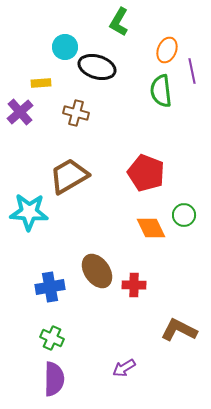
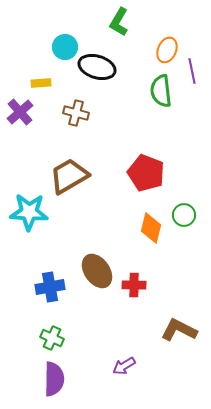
orange diamond: rotated 40 degrees clockwise
purple arrow: moved 2 px up
